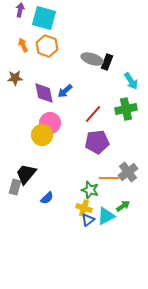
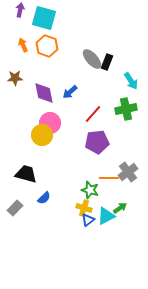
gray ellipse: rotated 30 degrees clockwise
blue arrow: moved 5 px right, 1 px down
black trapezoid: rotated 65 degrees clockwise
gray rectangle: moved 21 px down; rotated 28 degrees clockwise
blue semicircle: moved 3 px left
green arrow: moved 3 px left, 2 px down
